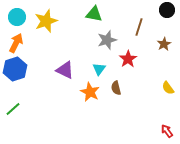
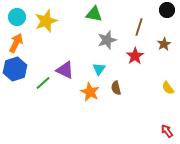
red star: moved 7 px right, 3 px up
green line: moved 30 px right, 26 px up
